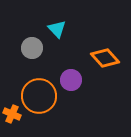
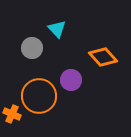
orange diamond: moved 2 px left, 1 px up
